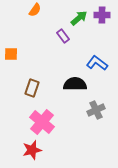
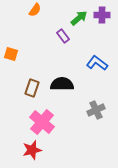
orange square: rotated 16 degrees clockwise
black semicircle: moved 13 px left
